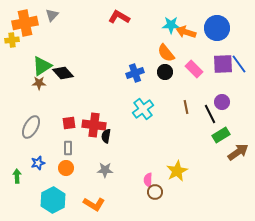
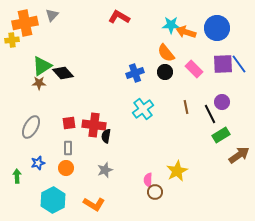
brown arrow: moved 1 px right, 3 px down
gray star: rotated 21 degrees counterclockwise
